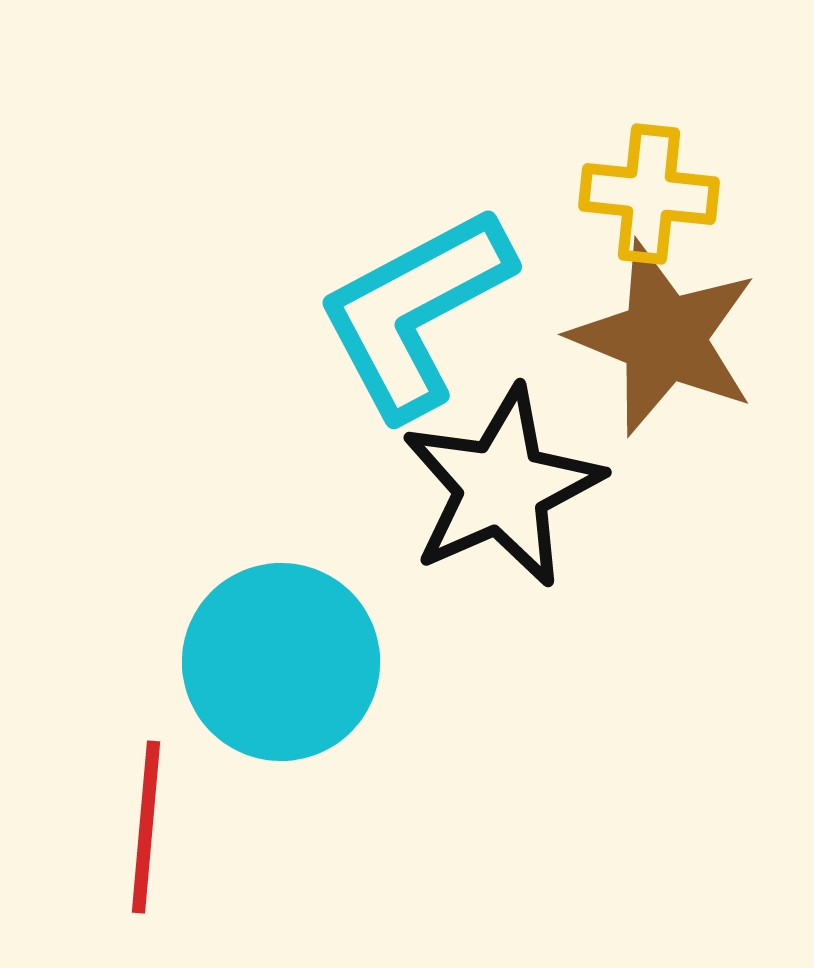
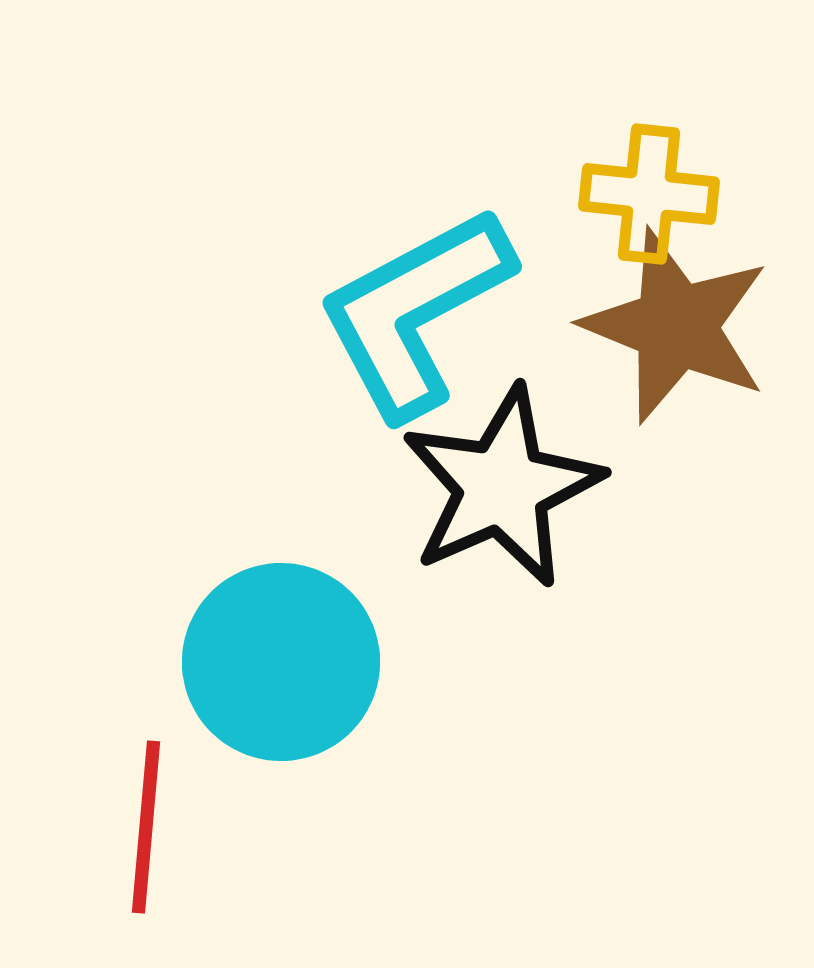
brown star: moved 12 px right, 12 px up
